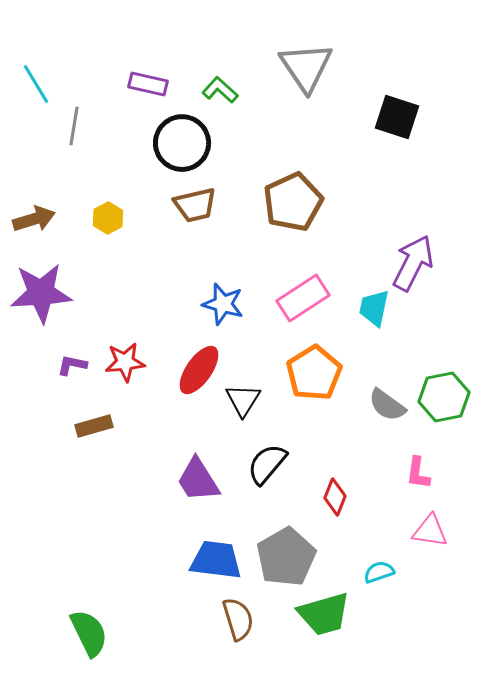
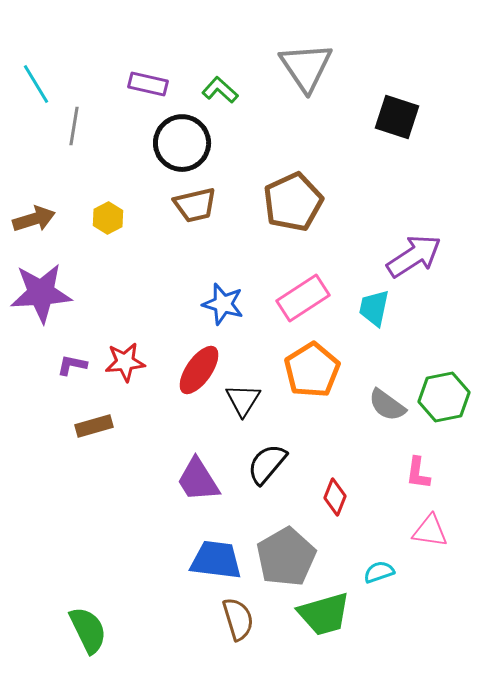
purple arrow: moved 1 px right, 7 px up; rotated 30 degrees clockwise
orange pentagon: moved 2 px left, 3 px up
green semicircle: moved 1 px left, 3 px up
